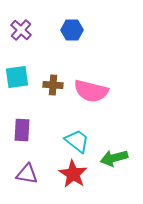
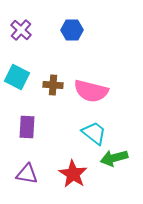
cyan square: rotated 35 degrees clockwise
purple rectangle: moved 5 px right, 3 px up
cyan trapezoid: moved 17 px right, 8 px up
